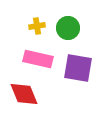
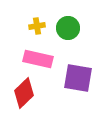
purple square: moved 10 px down
red diamond: moved 1 px up; rotated 68 degrees clockwise
